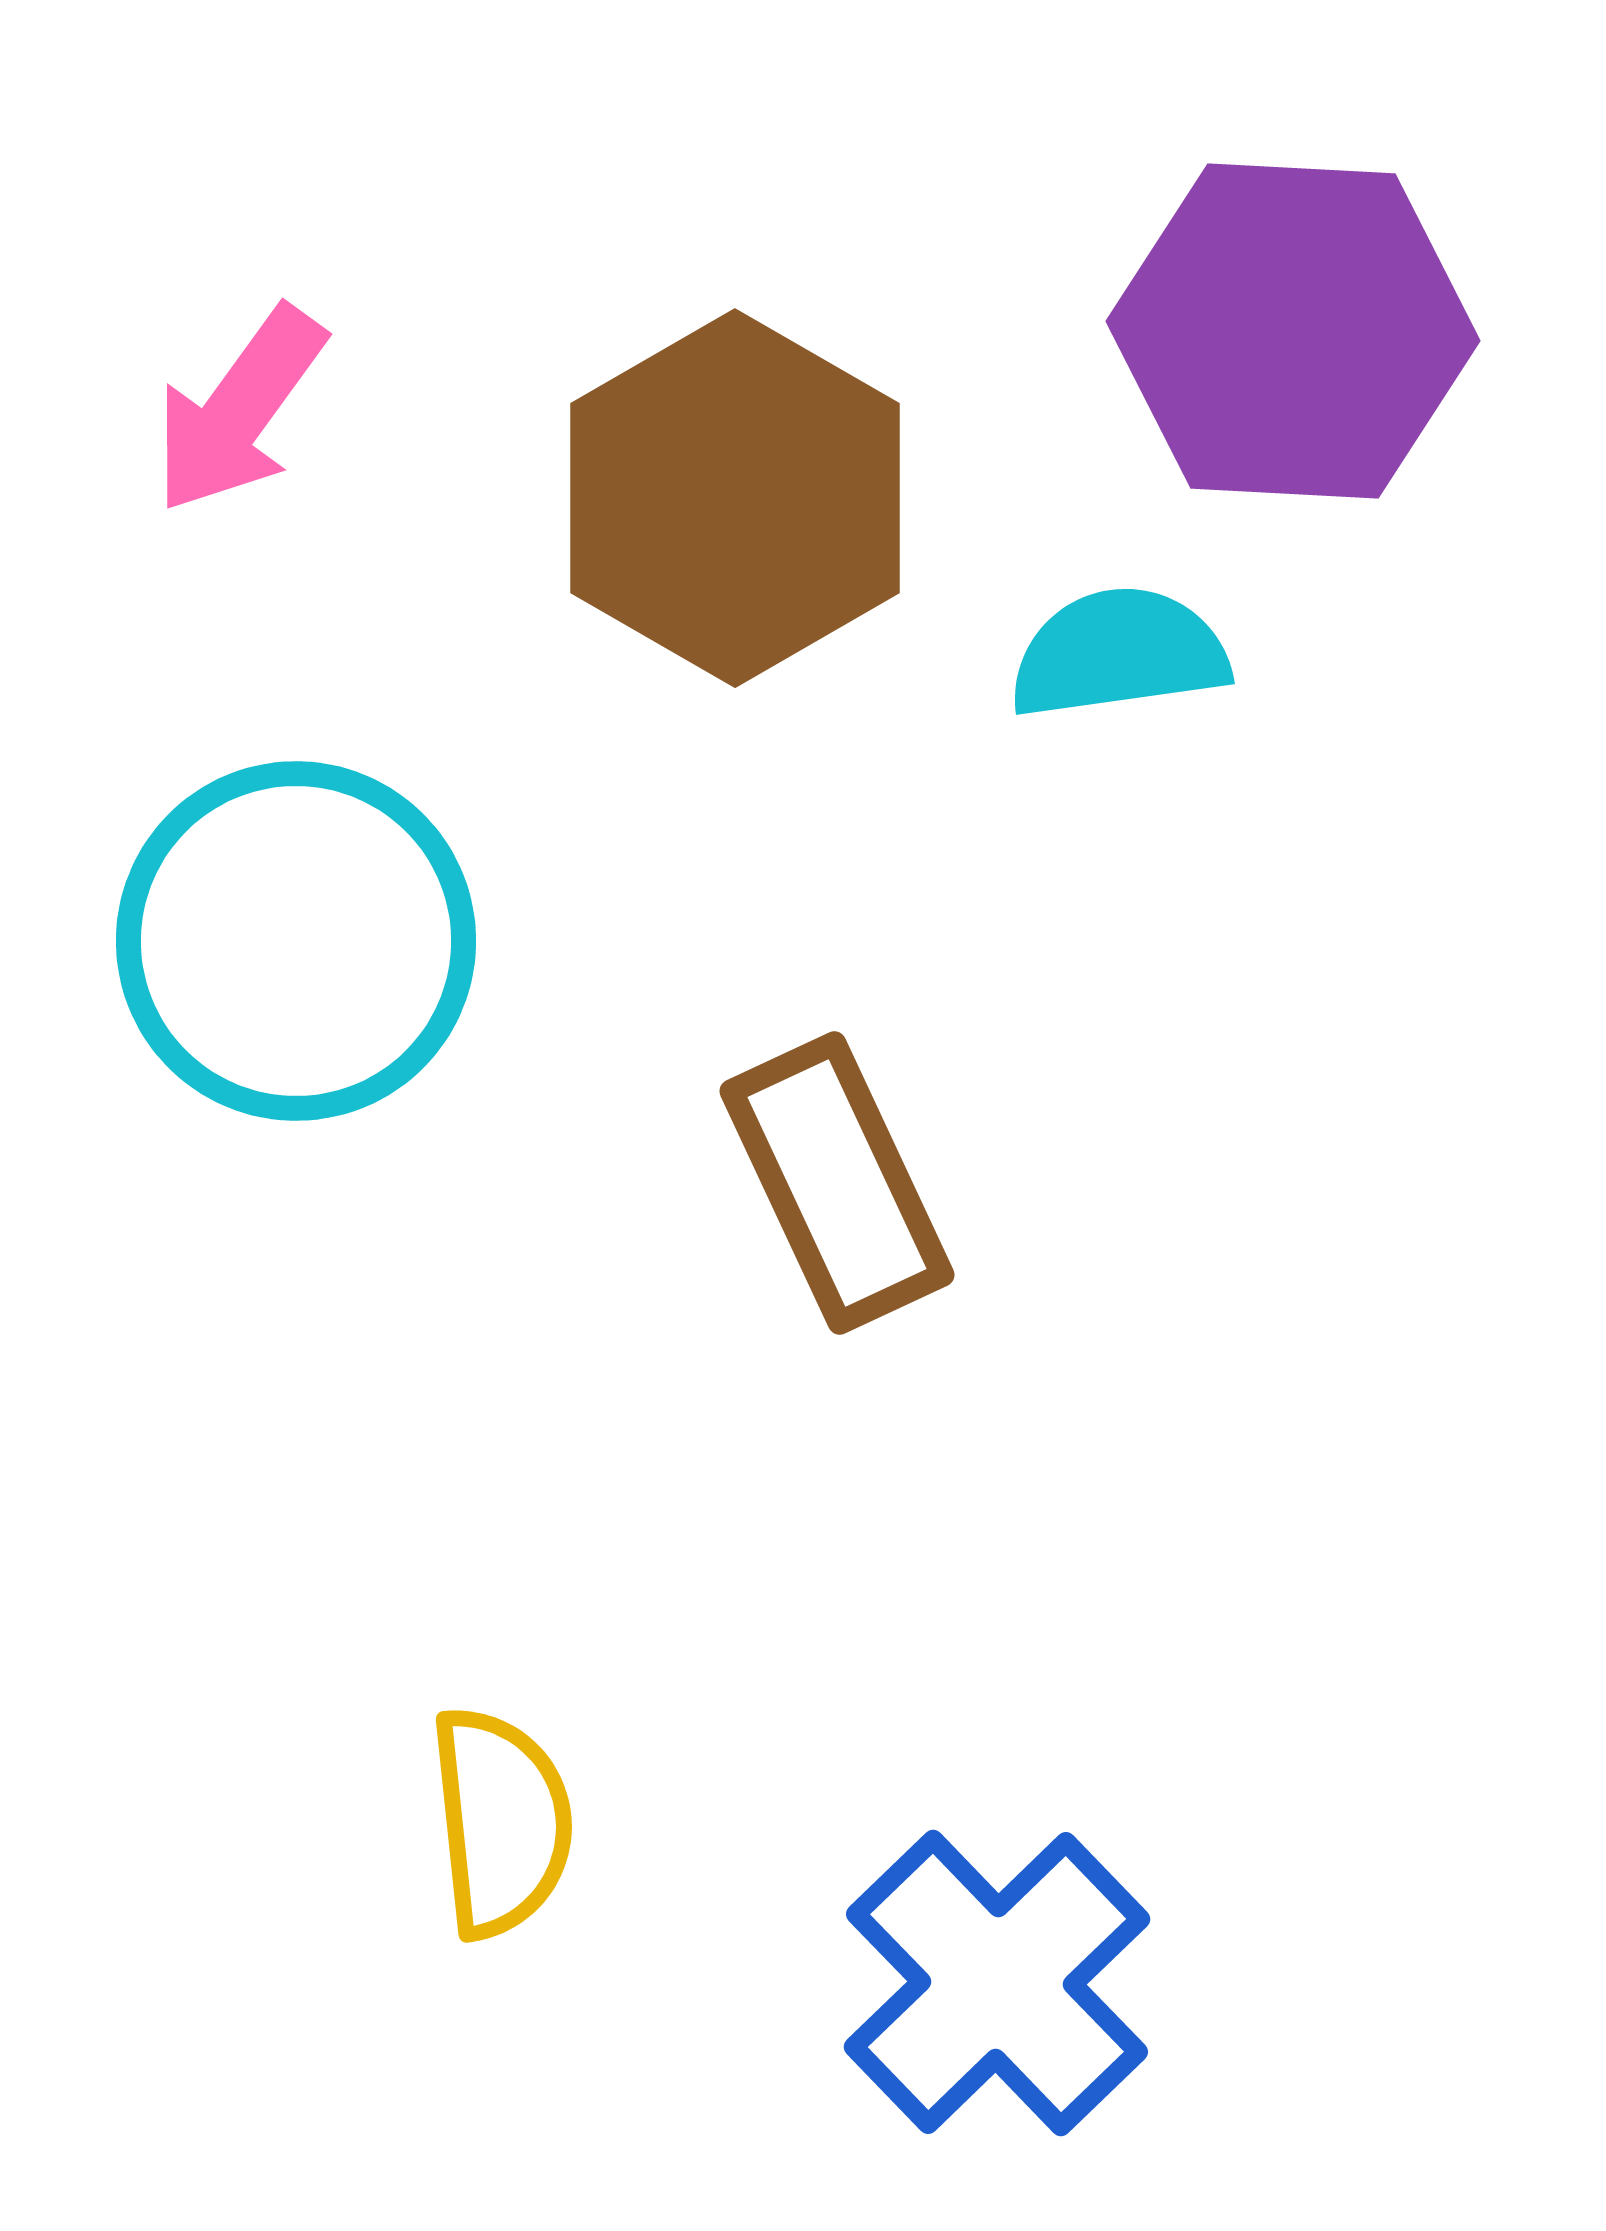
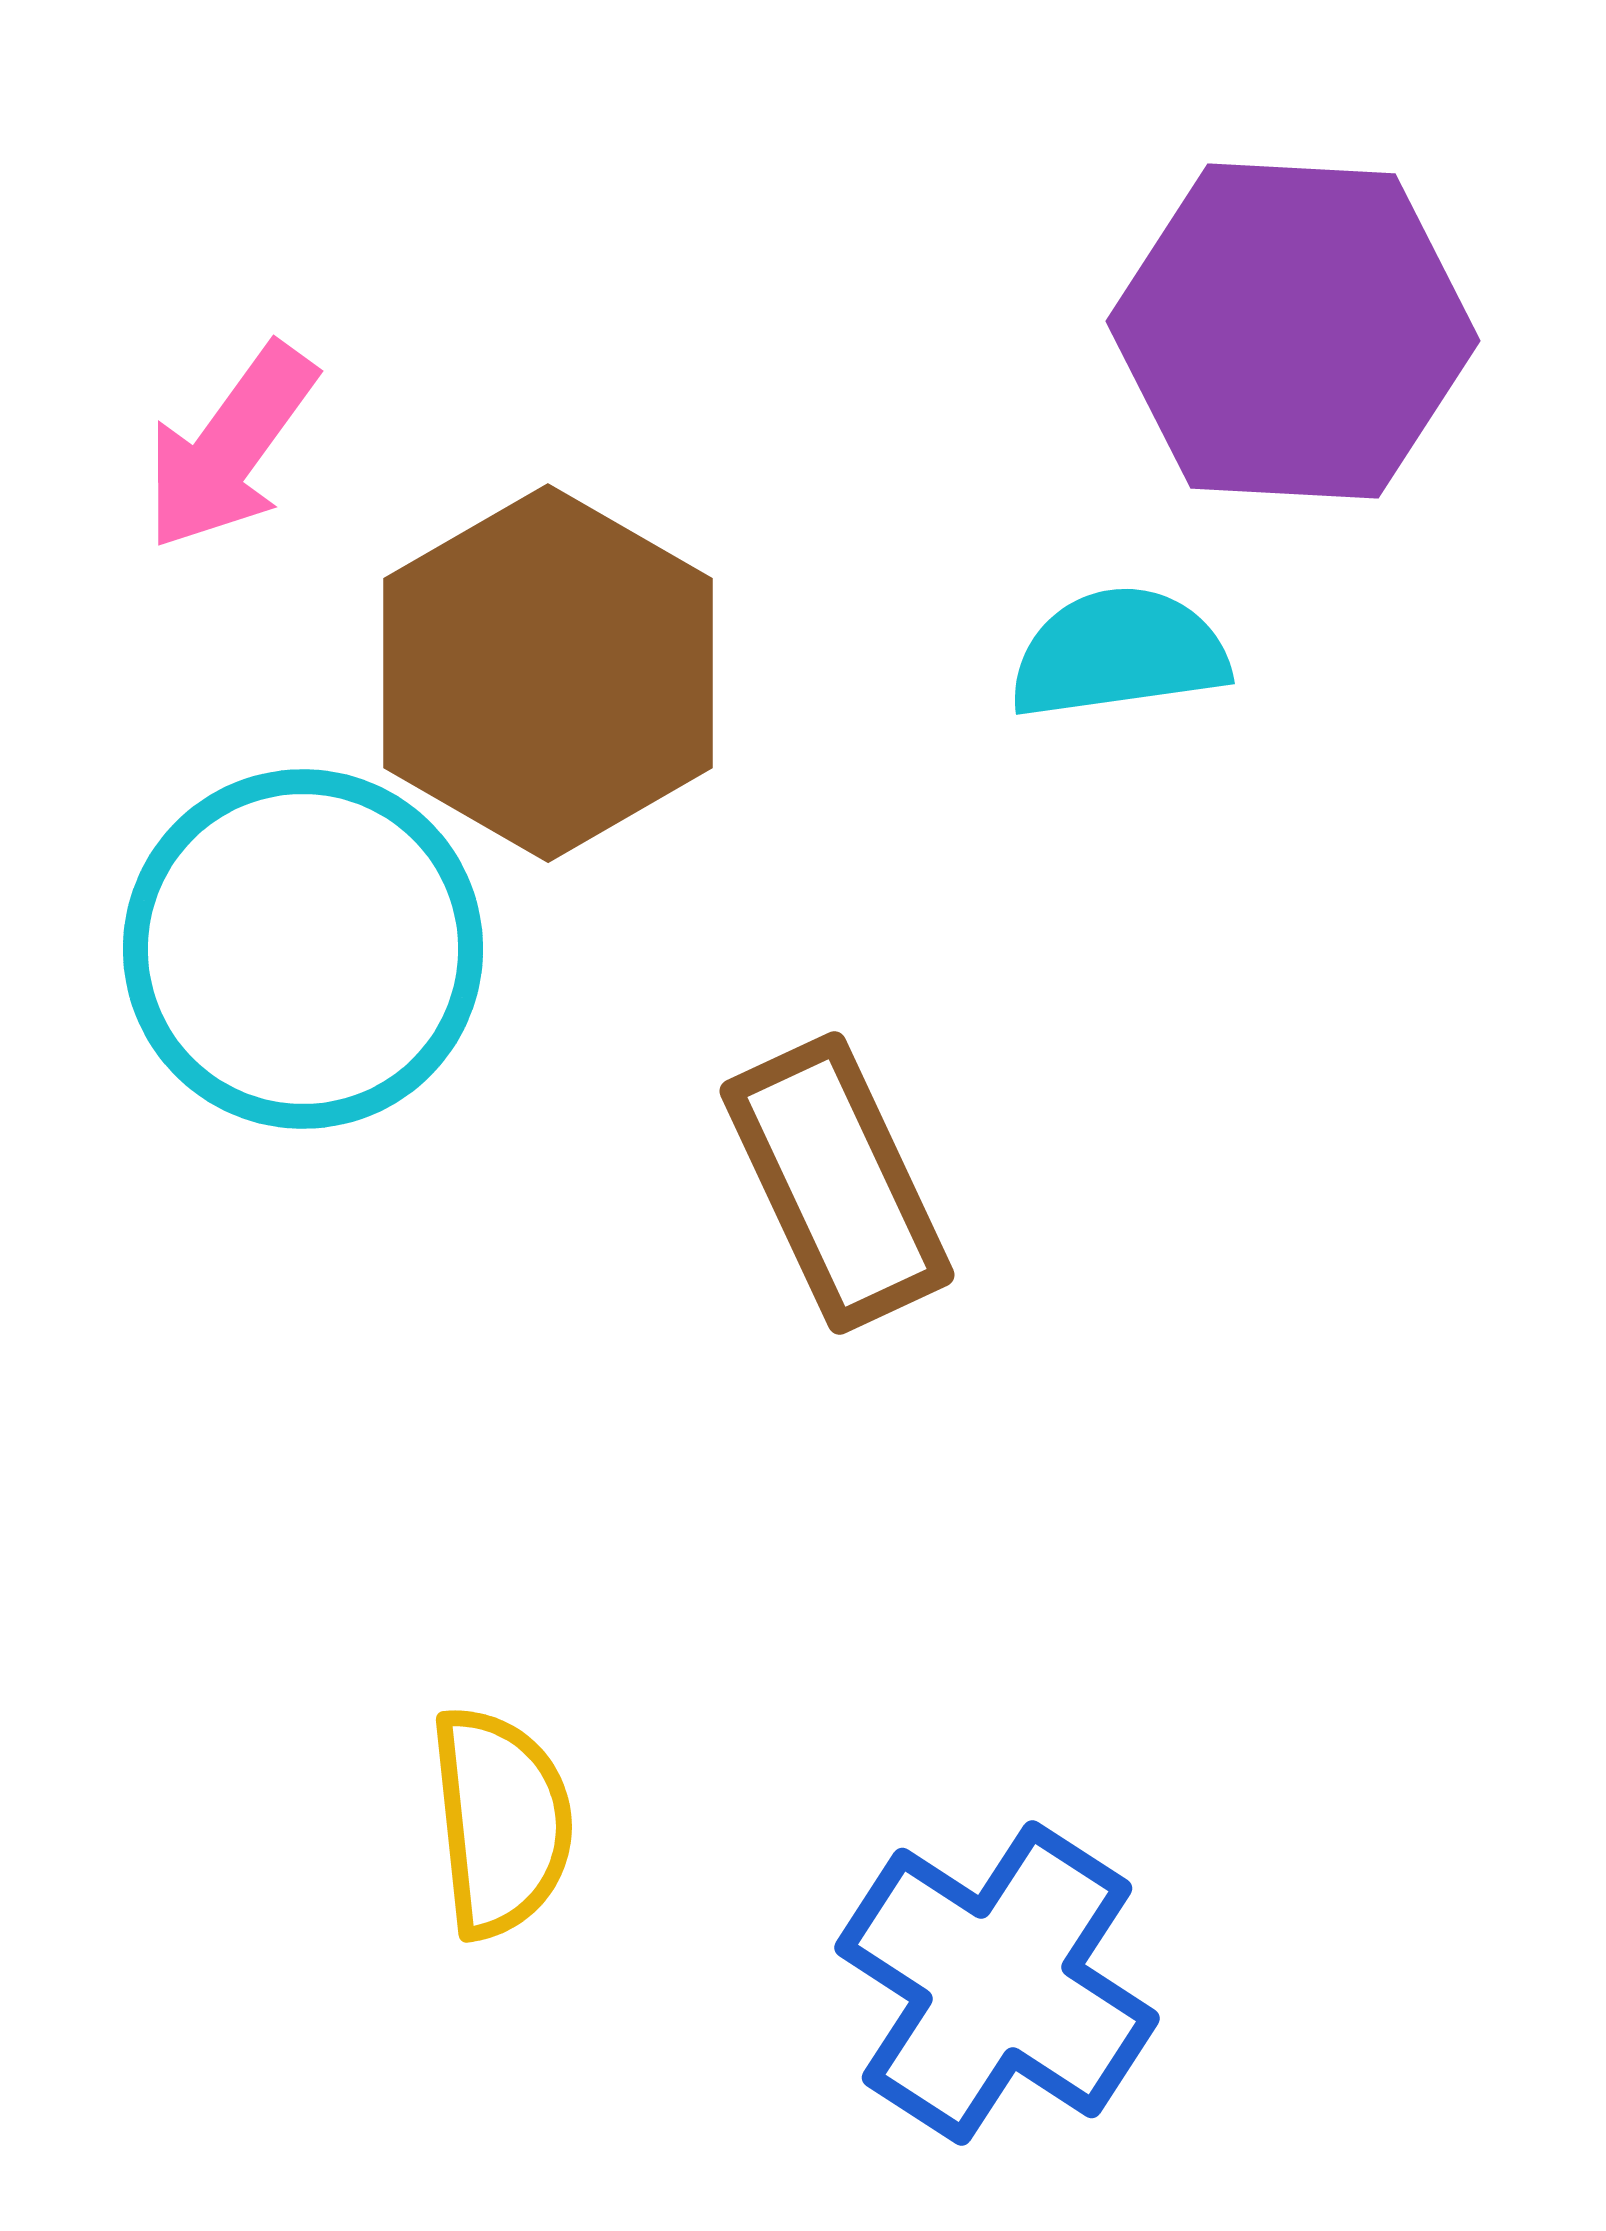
pink arrow: moved 9 px left, 37 px down
brown hexagon: moved 187 px left, 175 px down
cyan circle: moved 7 px right, 8 px down
blue cross: rotated 13 degrees counterclockwise
